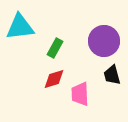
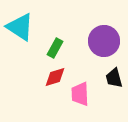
cyan triangle: rotated 40 degrees clockwise
black trapezoid: moved 2 px right, 3 px down
red diamond: moved 1 px right, 2 px up
